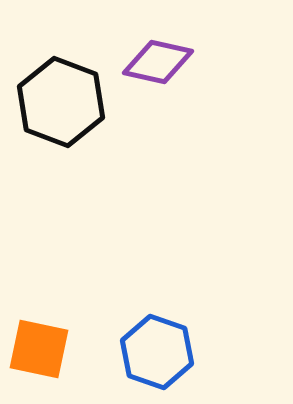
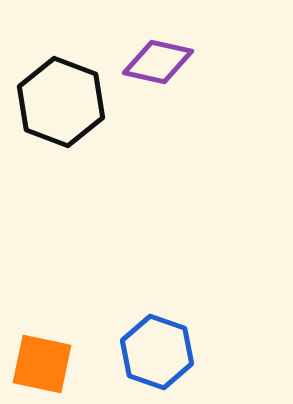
orange square: moved 3 px right, 15 px down
